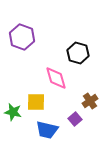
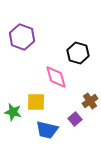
pink diamond: moved 1 px up
